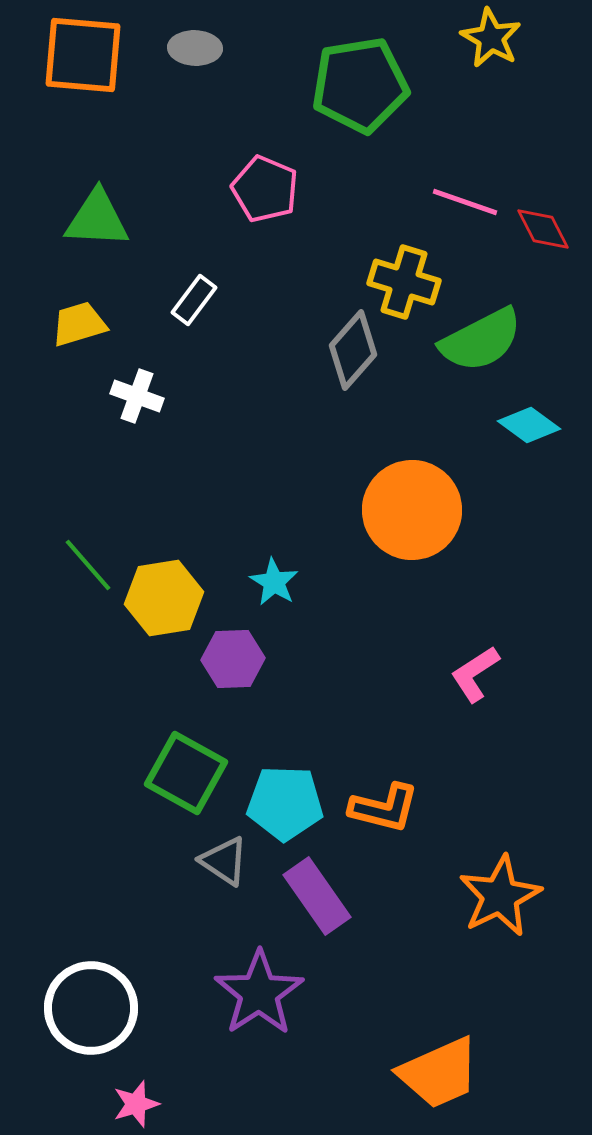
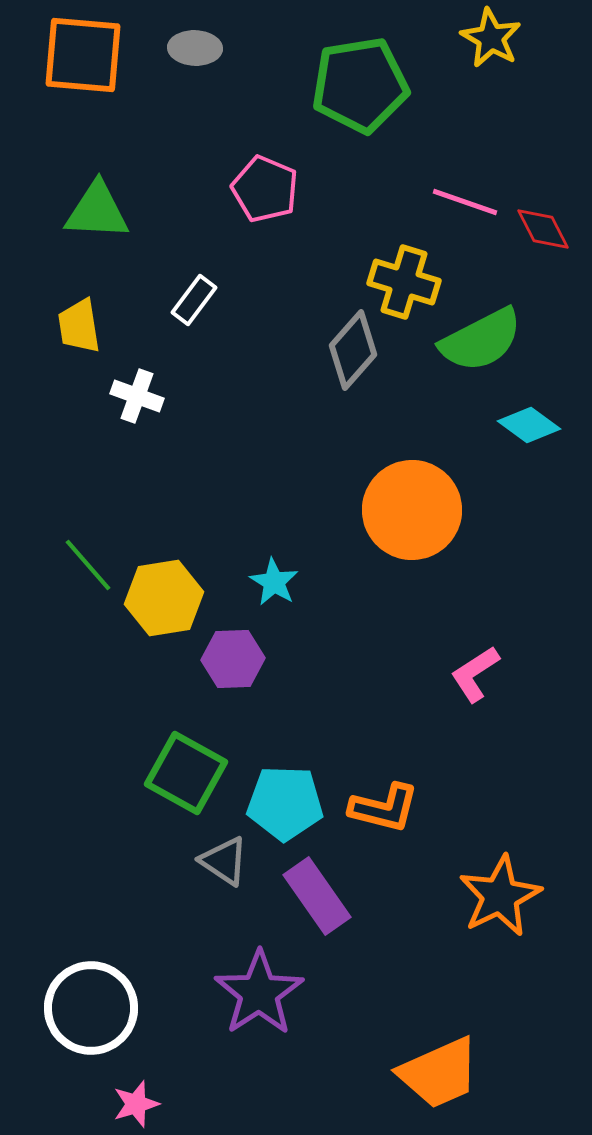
green triangle: moved 8 px up
yellow trapezoid: moved 2 px down; rotated 82 degrees counterclockwise
